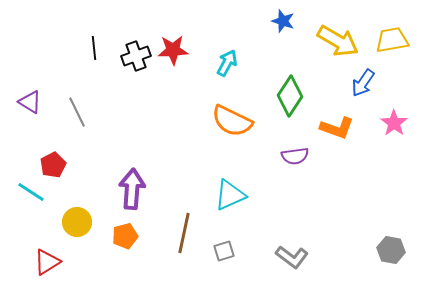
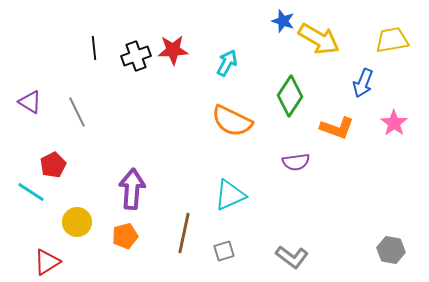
yellow arrow: moved 19 px left, 2 px up
blue arrow: rotated 12 degrees counterclockwise
purple semicircle: moved 1 px right, 6 px down
